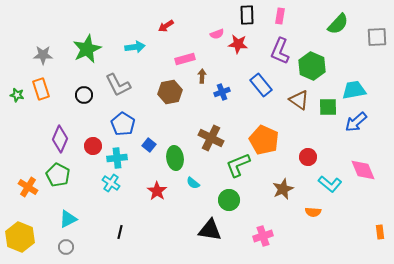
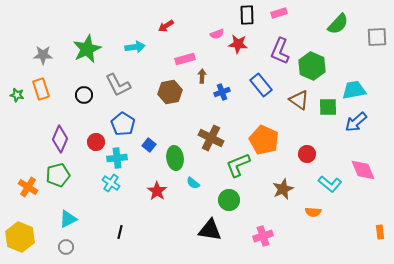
pink rectangle at (280, 16): moved 1 px left, 3 px up; rotated 63 degrees clockwise
red circle at (93, 146): moved 3 px right, 4 px up
red circle at (308, 157): moved 1 px left, 3 px up
green pentagon at (58, 175): rotated 30 degrees clockwise
